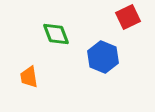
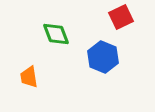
red square: moved 7 px left
